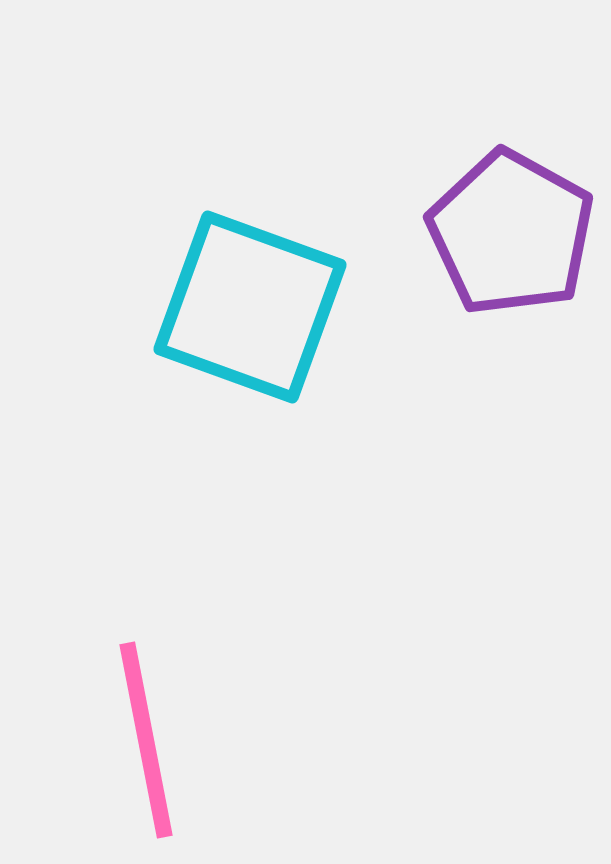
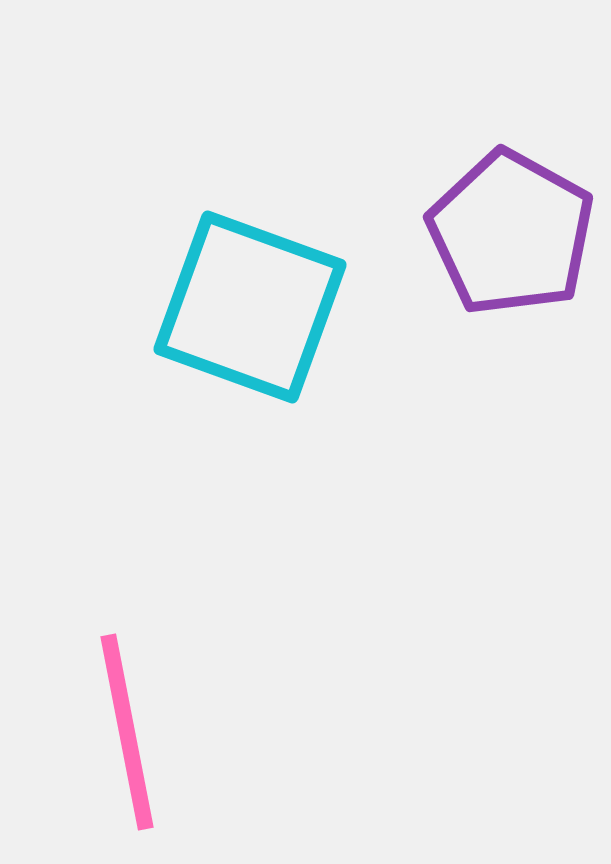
pink line: moved 19 px left, 8 px up
